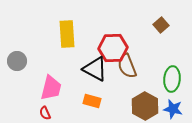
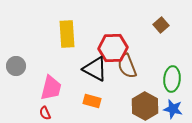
gray circle: moved 1 px left, 5 px down
